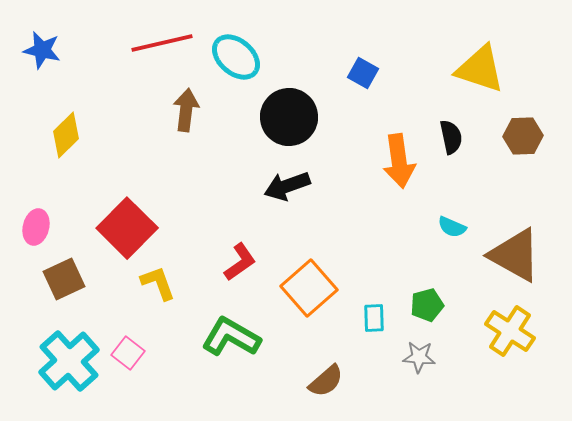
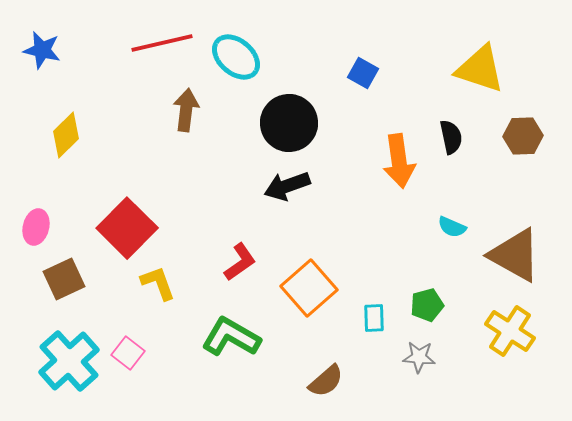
black circle: moved 6 px down
